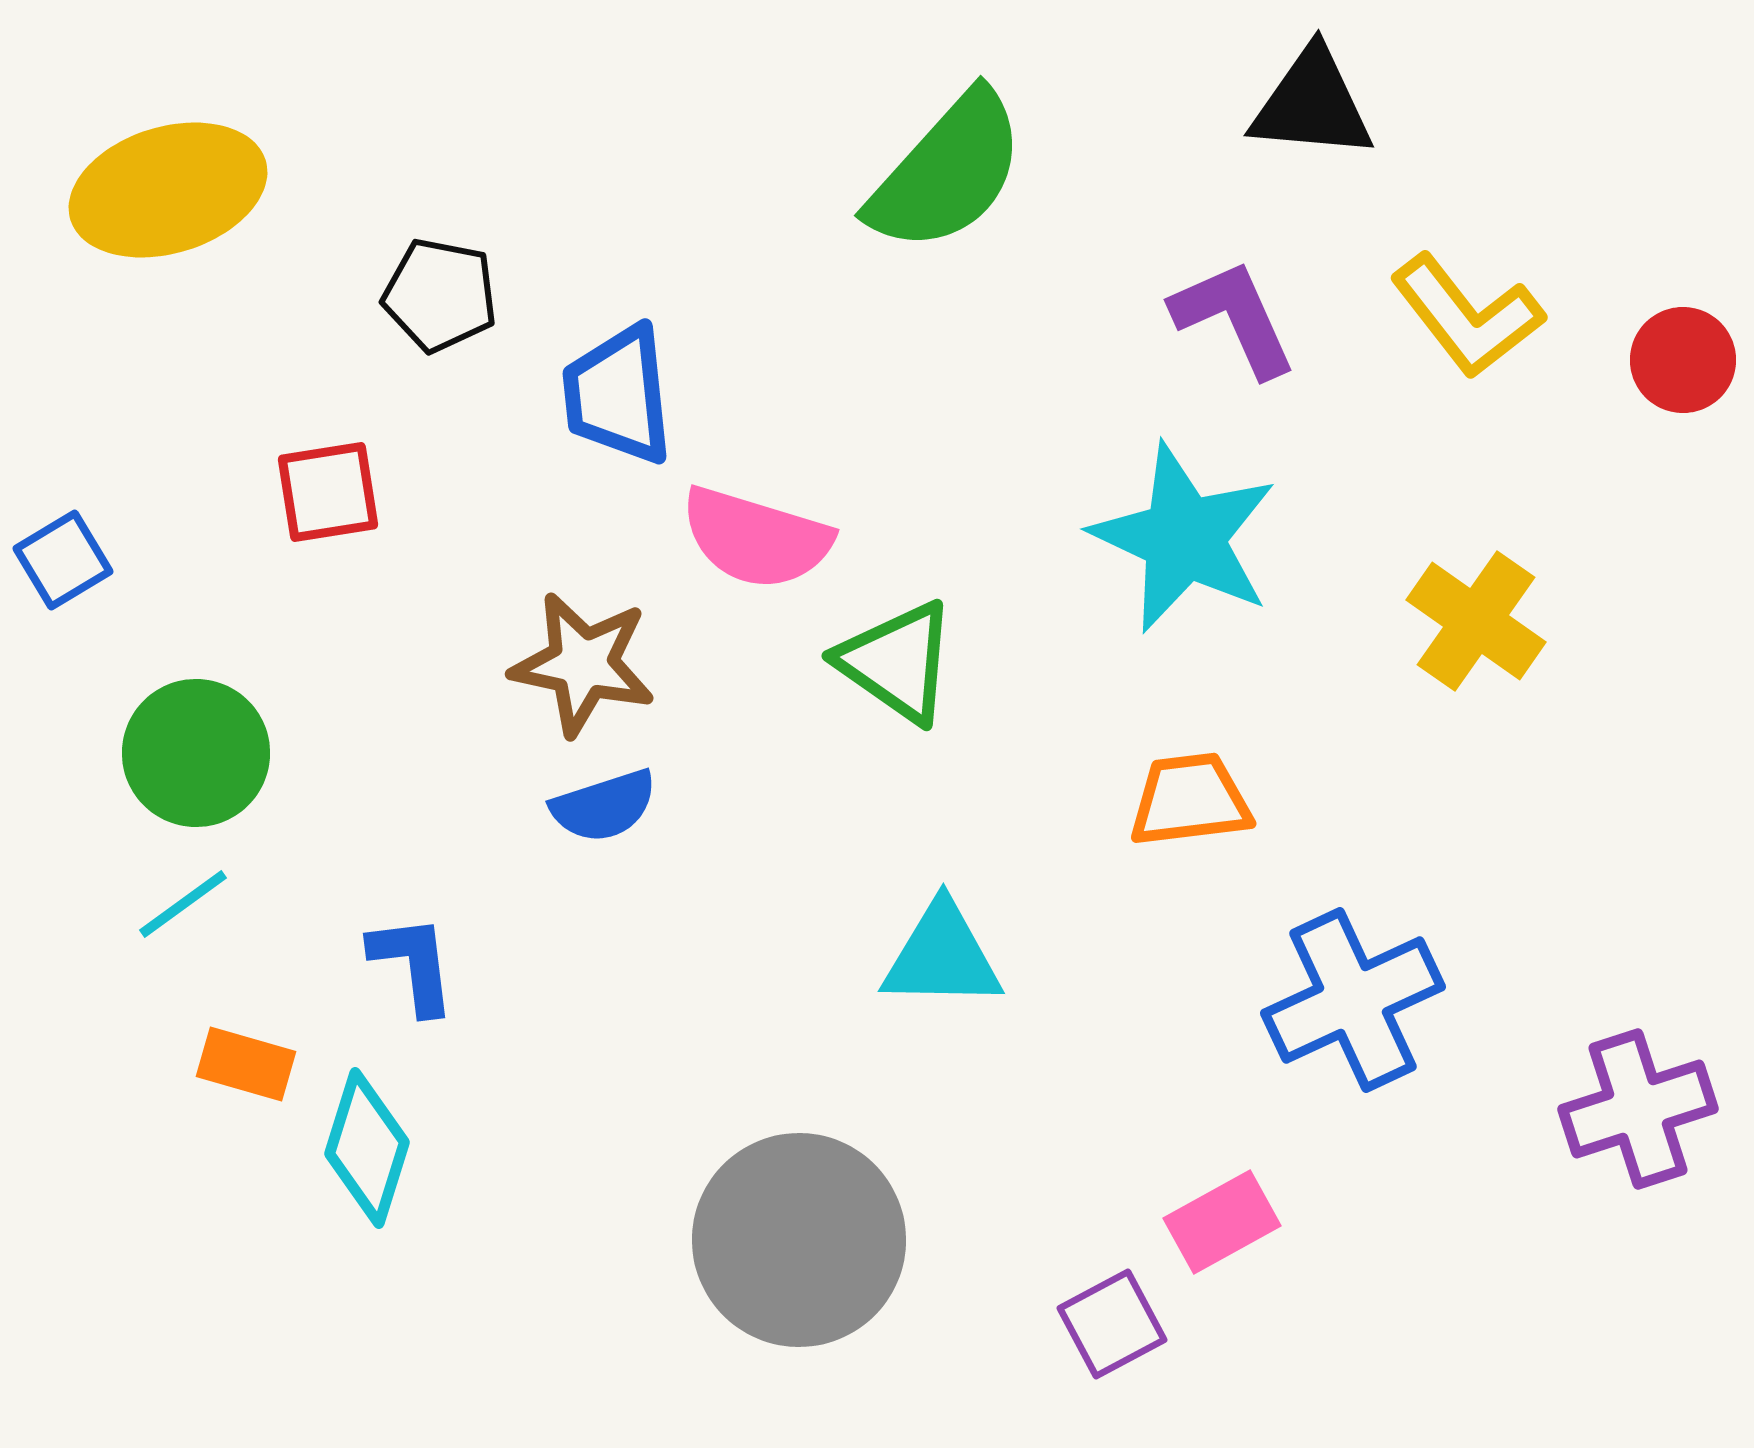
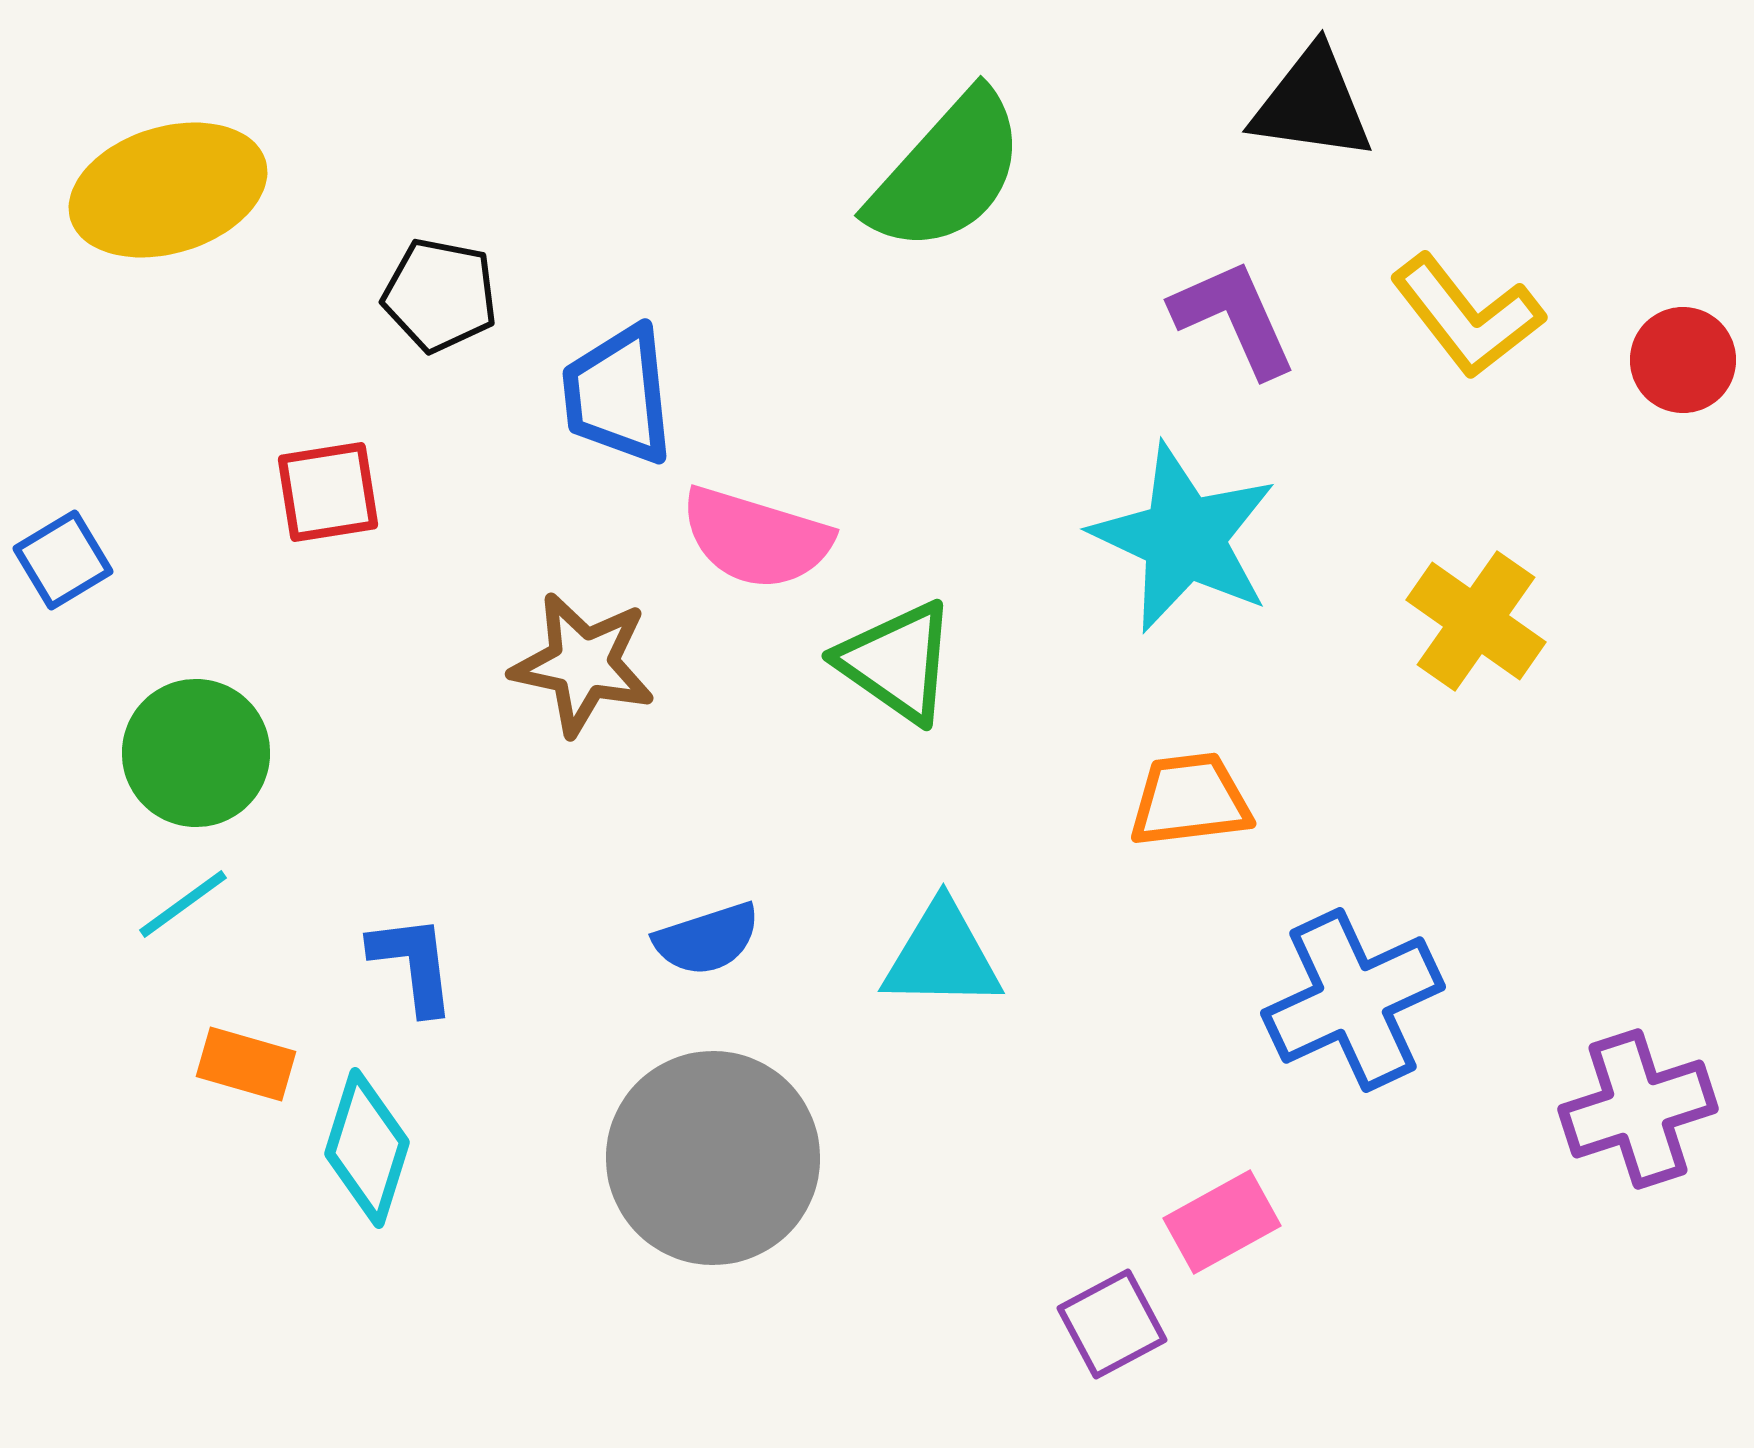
black triangle: rotated 3 degrees clockwise
blue semicircle: moved 103 px right, 133 px down
gray circle: moved 86 px left, 82 px up
